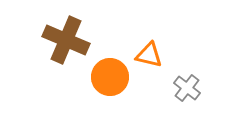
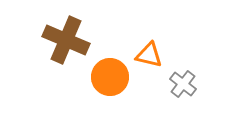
gray cross: moved 4 px left, 4 px up
